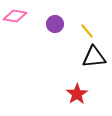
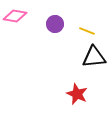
yellow line: rotated 28 degrees counterclockwise
red star: rotated 15 degrees counterclockwise
